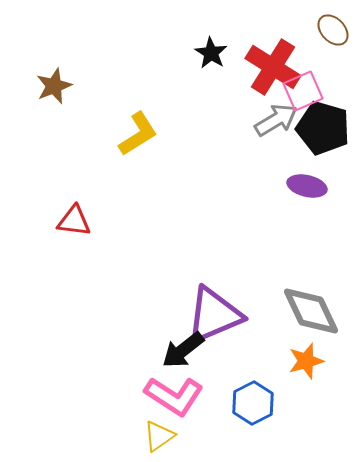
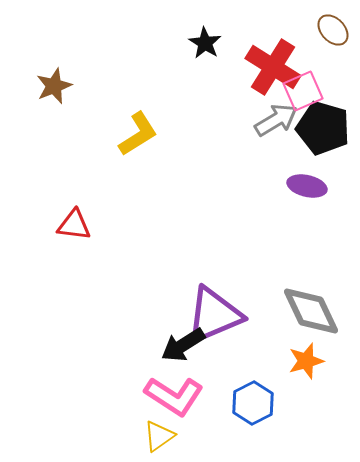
black star: moved 6 px left, 10 px up
red triangle: moved 4 px down
black arrow: moved 5 px up; rotated 6 degrees clockwise
